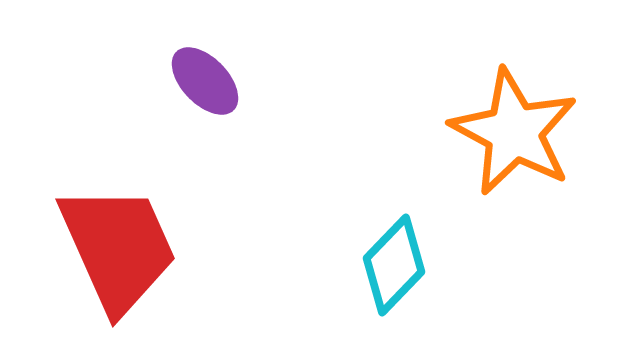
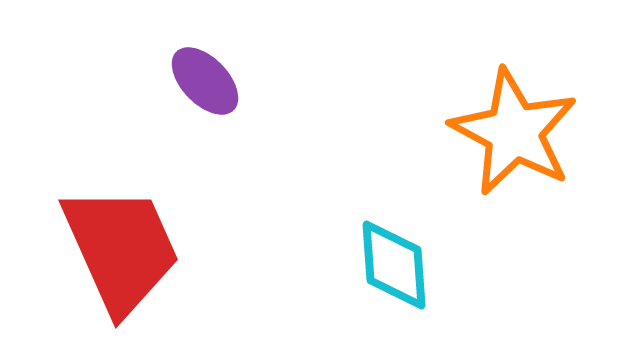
red trapezoid: moved 3 px right, 1 px down
cyan diamond: rotated 48 degrees counterclockwise
